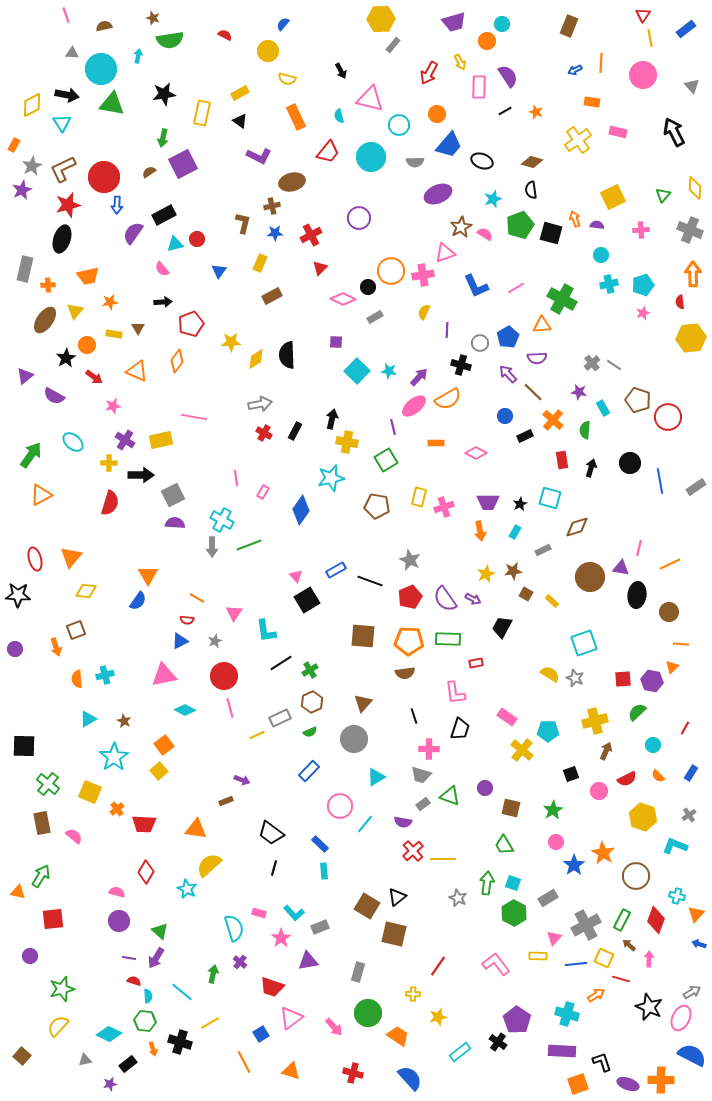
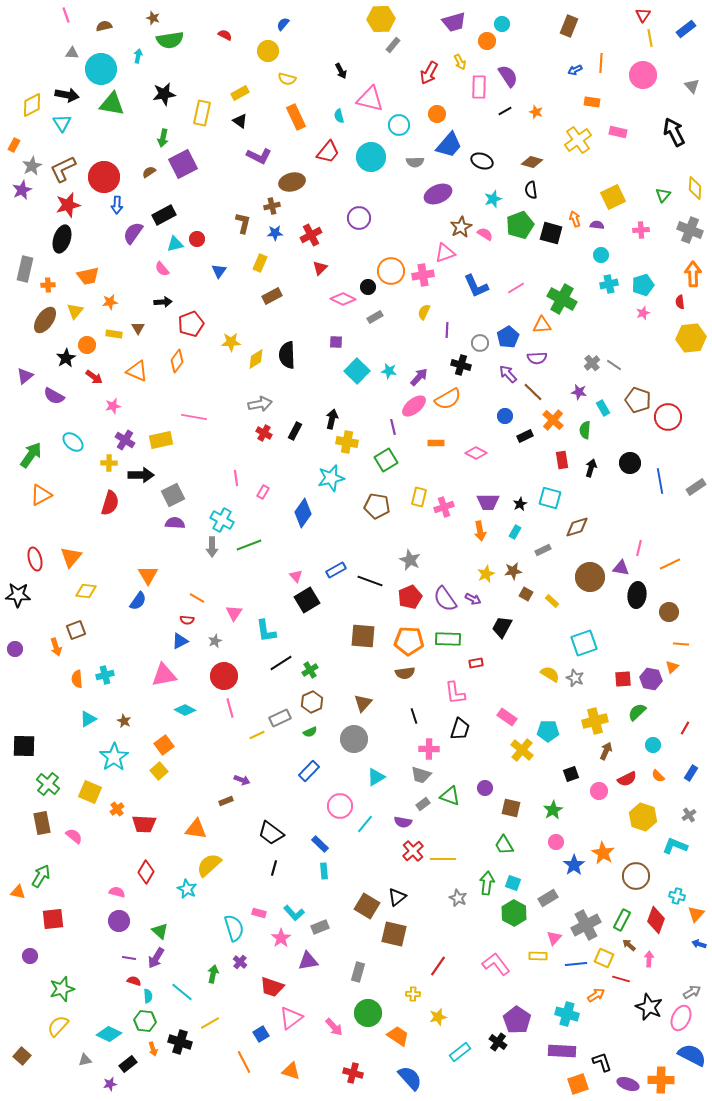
blue diamond at (301, 510): moved 2 px right, 3 px down
purple hexagon at (652, 681): moved 1 px left, 2 px up
